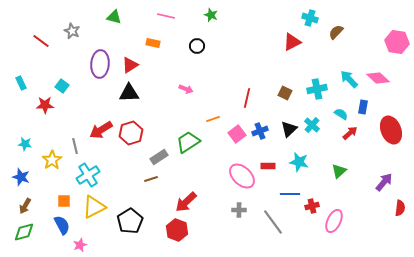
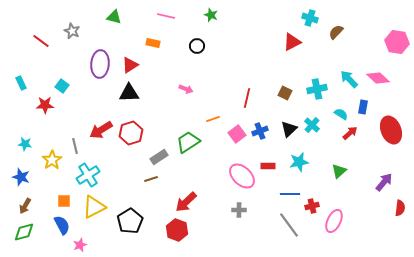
cyan star at (299, 162): rotated 24 degrees counterclockwise
gray line at (273, 222): moved 16 px right, 3 px down
